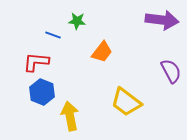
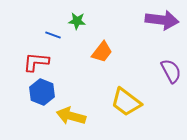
yellow arrow: moved 1 px right; rotated 64 degrees counterclockwise
